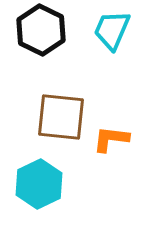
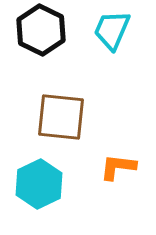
orange L-shape: moved 7 px right, 28 px down
